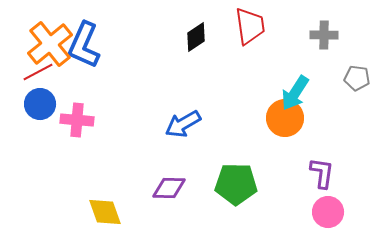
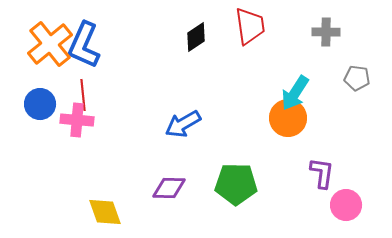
gray cross: moved 2 px right, 3 px up
red line: moved 45 px right, 23 px down; rotated 68 degrees counterclockwise
orange circle: moved 3 px right
pink circle: moved 18 px right, 7 px up
